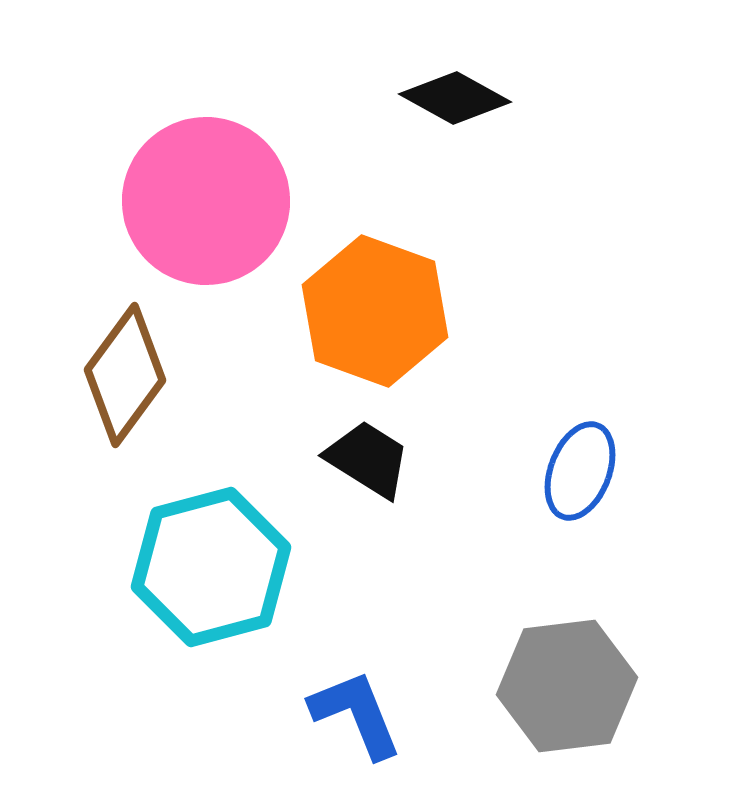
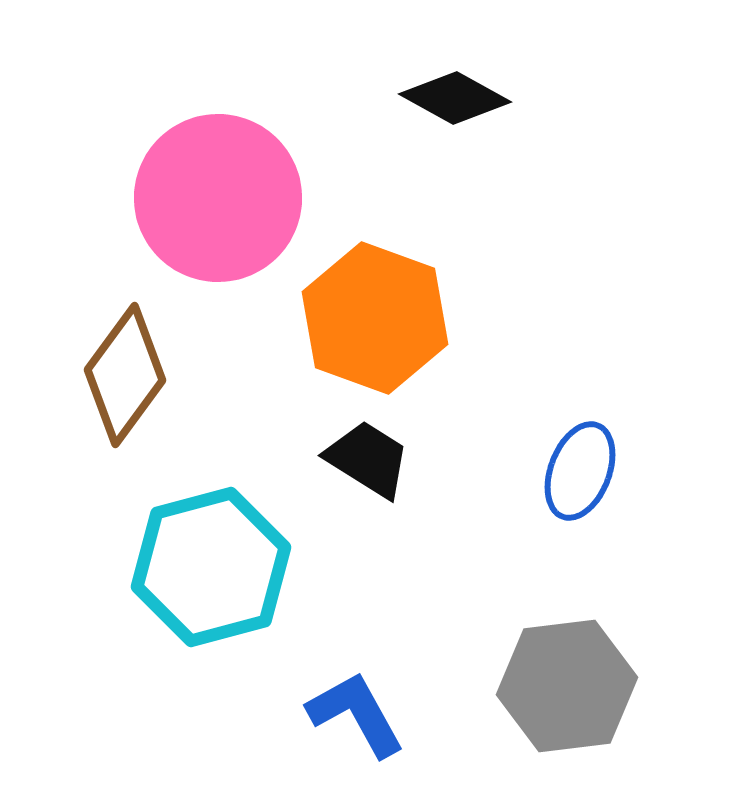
pink circle: moved 12 px right, 3 px up
orange hexagon: moved 7 px down
blue L-shape: rotated 7 degrees counterclockwise
